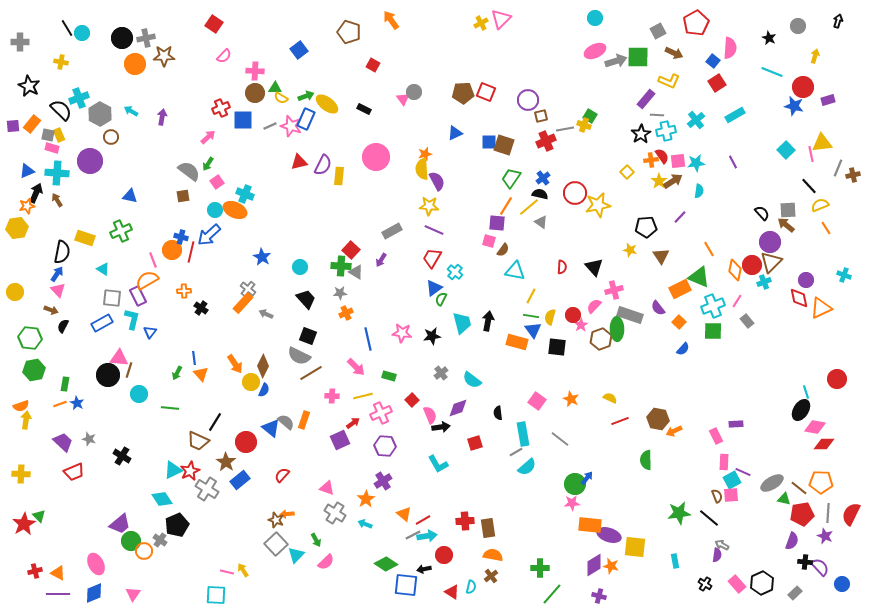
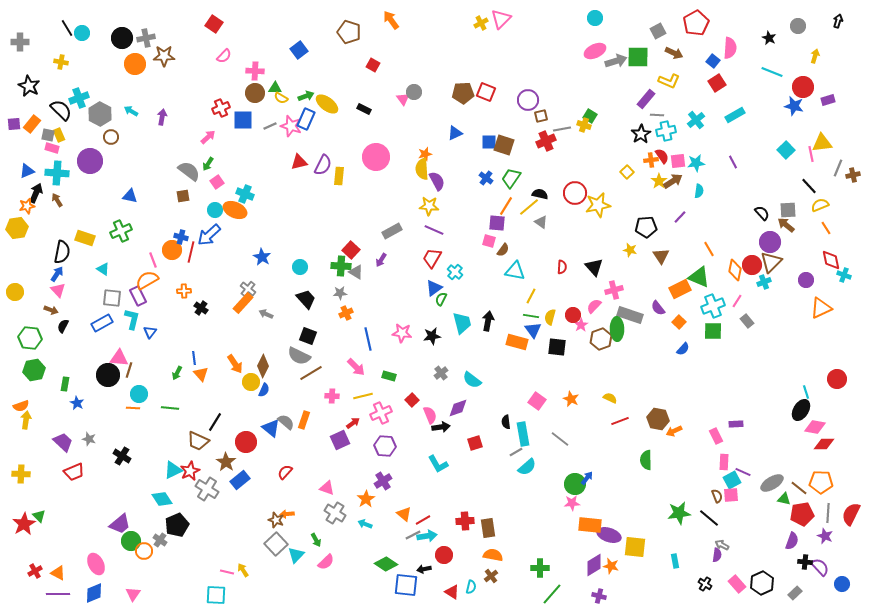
purple square at (13, 126): moved 1 px right, 2 px up
gray line at (565, 129): moved 3 px left
blue cross at (543, 178): moved 57 px left; rotated 16 degrees counterclockwise
red diamond at (799, 298): moved 32 px right, 38 px up
orange line at (60, 404): moved 73 px right, 4 px down; rotated 24 degrees clockwise
black semicircle at (498, 413): moved 8 px right, 9 px down
red semicircle at (282, 475): moved 3 px right, 3 px up
red cross at (35, 571): rotated 16 degrees counterclockwise
